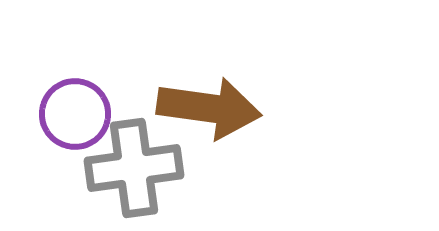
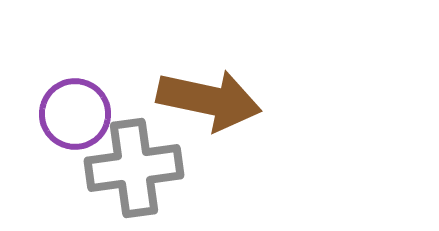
brown arrow: moved 8 px up; rotated 4 degrees clockwise
